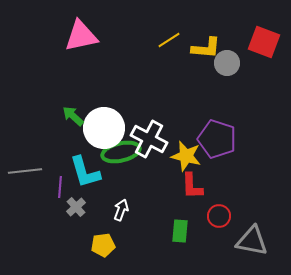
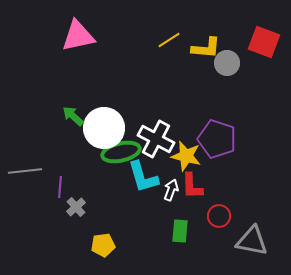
pink triangle: moved 3 px left
white cross: moved 7 px right
cyan L-shape: moved 58 px right, 5 px down
white arrow: moved 50 px right, 20 px up
